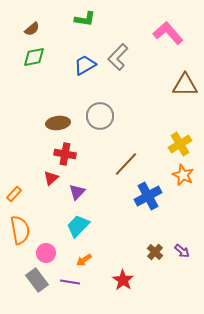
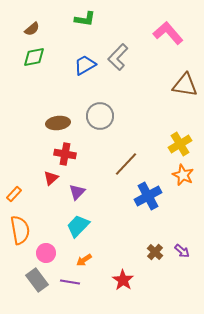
brown triangle: rotated 8 degrees clockwise
